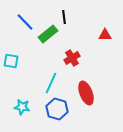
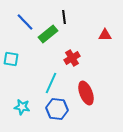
cyan square: moved 2 px up
blue hexagon: rotated 10 degrees counterclockwise
